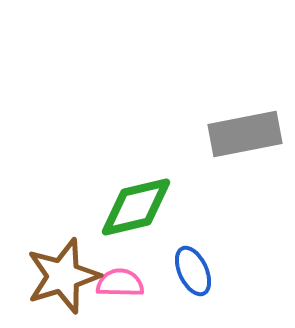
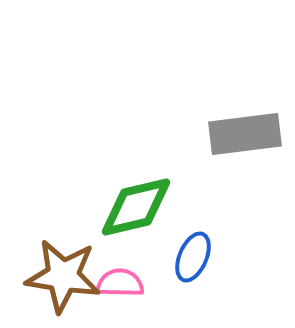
gray rectangle: rotated 4 degrees clockwise
blue ellipse: moved 14 px up; rotated 48 degrees clockwise
brown star: rotated 26 degrees clockwise
